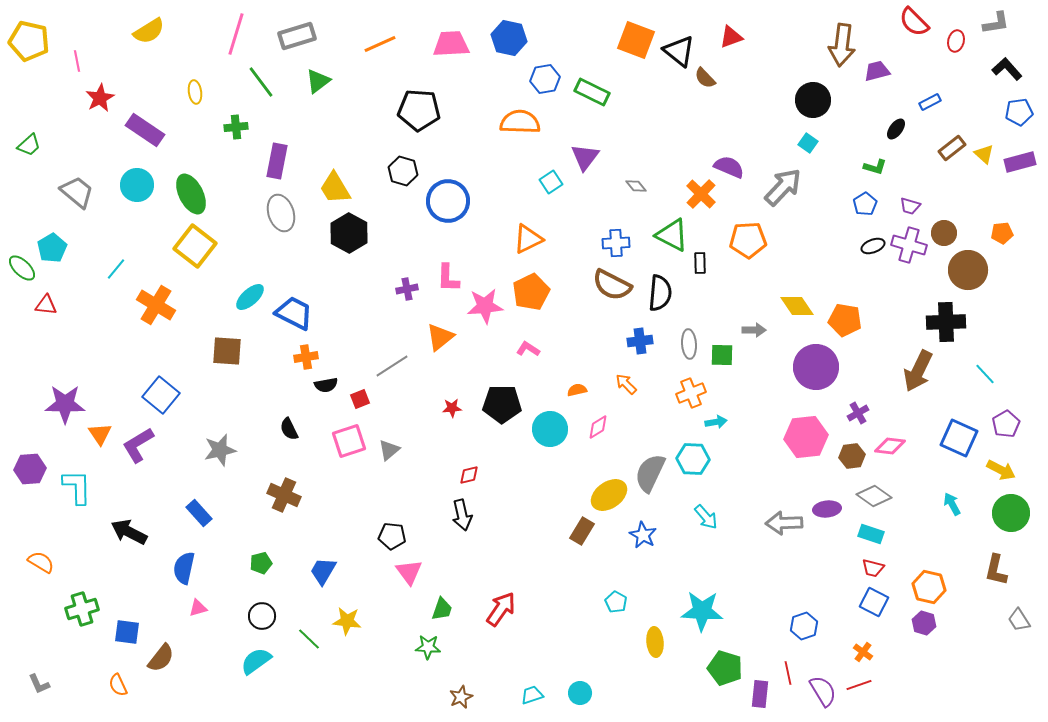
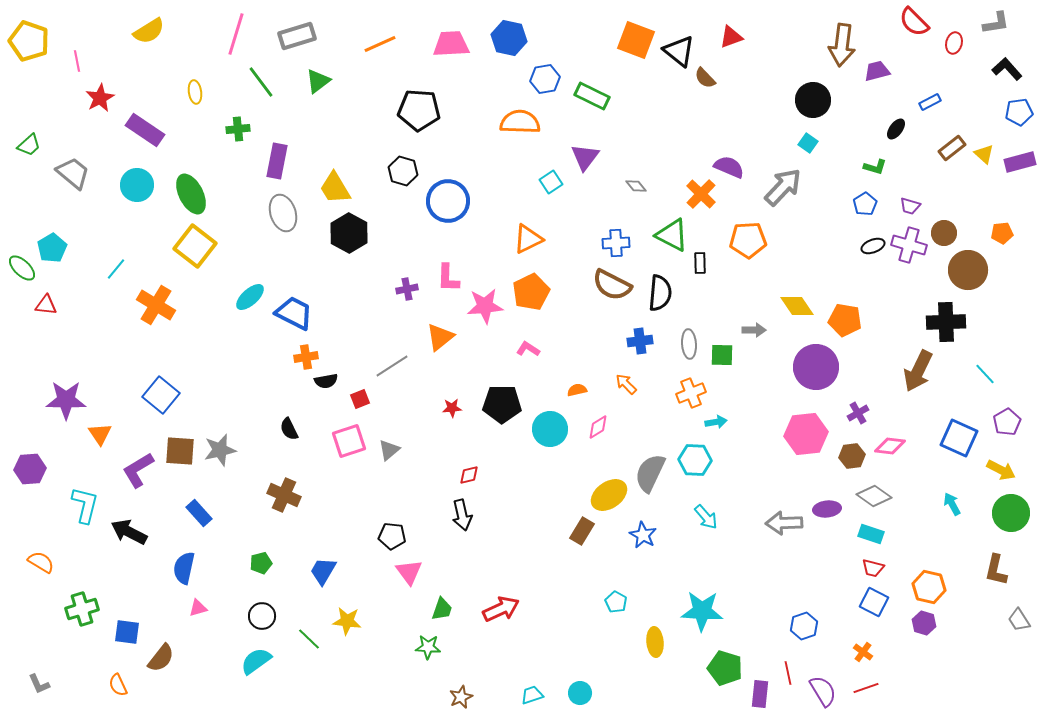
yellow pentagon at (29, 41): rotated 6 degrees clockwise
red ellipse at (956, 41): moved 2 px left, 2 px down
green rectangle at (592, 92): moved 4 px down
green cross at (236, 127): moved 2 px right, 2 px down
gray trapezoid at (77, 192): moved 4 px left, 19 px up
gray ellipse at (281, 213): moved 2 px right
brown square at (227, 351): moved 47 px left, 100 px down
black semicircle at (326, 385): moved 4 px up
purple star at (65, 404): moved 1 px right, 4 px up
purple pentagon at (1006, 424): moved 1 px right, 2 px up
pink hexagon at (806, 437): moved 3 px up
purple L-shape at (138, 445): moved 25 px down
cyan hexagon at (693, 459): moved 2 px right, 1 px down
cyan L-shape at (77, 487): moved 8 px right, 18 px down; rotated 15 degrees clockwise
red arrow at (501, 609): rotated 30 degrees clockwise
red line at (859, 685): moved 7 px right, 3 px down
